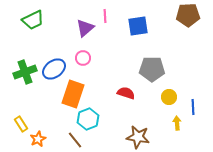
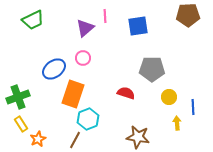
green cross: moved 7 px left, 25 px down
brown line: rotated 66 degrees clockwise
